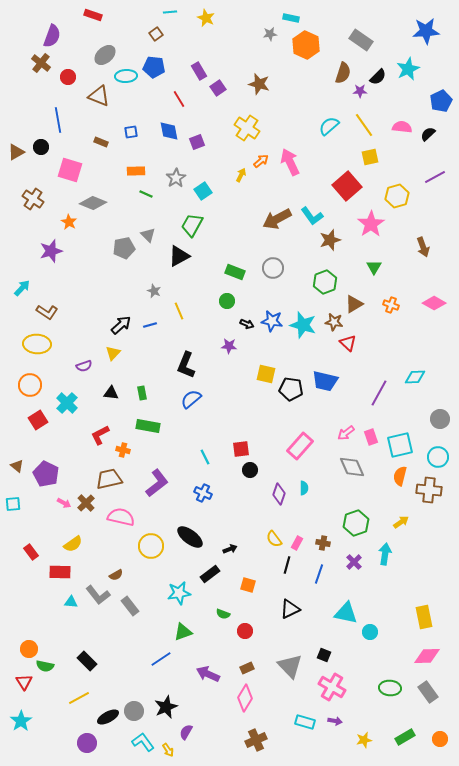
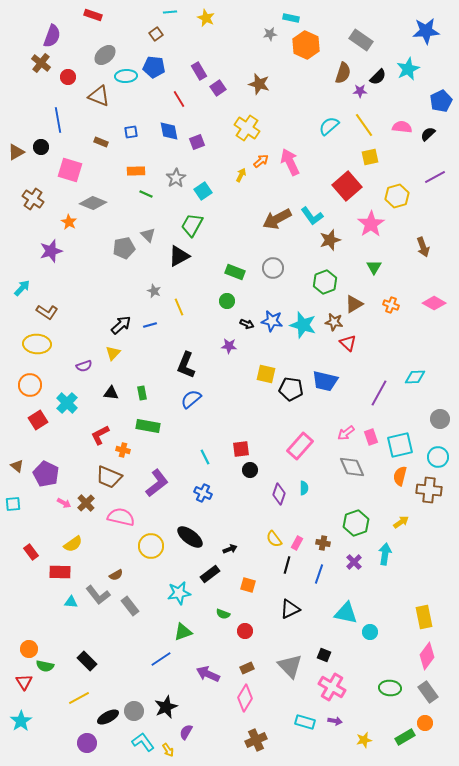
yellow line at (179, 311): moved 4 px up
brown trapezoid at (109, 479): moved 2 px up; rotated 144 degrees counterclockwise
pink diamond at (427, 656): rotated 52 degrees counterclockwise
orange circle at (440, 739): moved 15 px left, 16 px up
